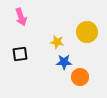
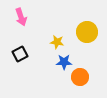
black square: rotated 21 degrees counterclockwise
